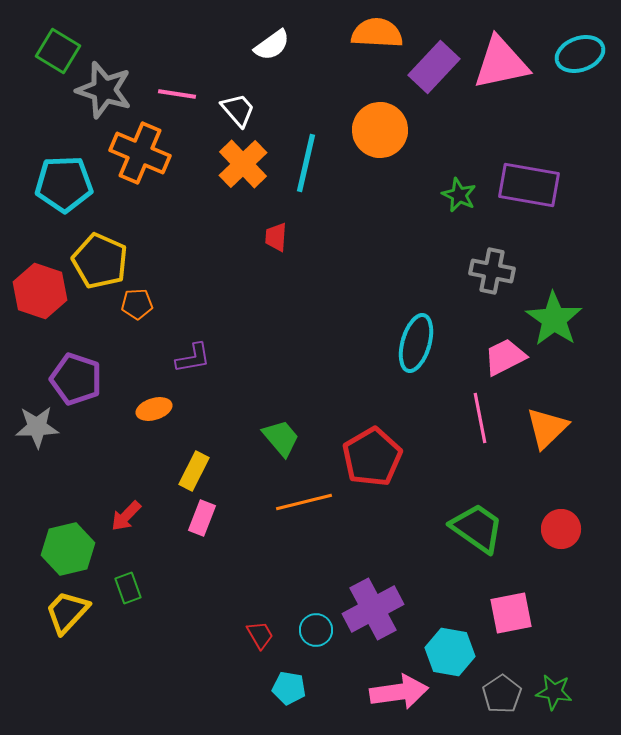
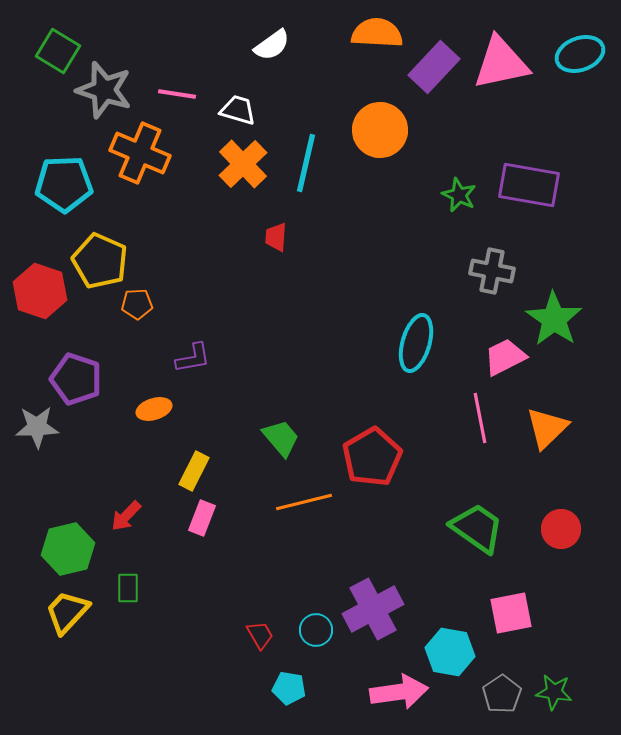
white trapezoid at (238, 110): rotated 33 degrees counterclockwise
green rectangle at (128, 588): rotated 20 degrees clockwise
